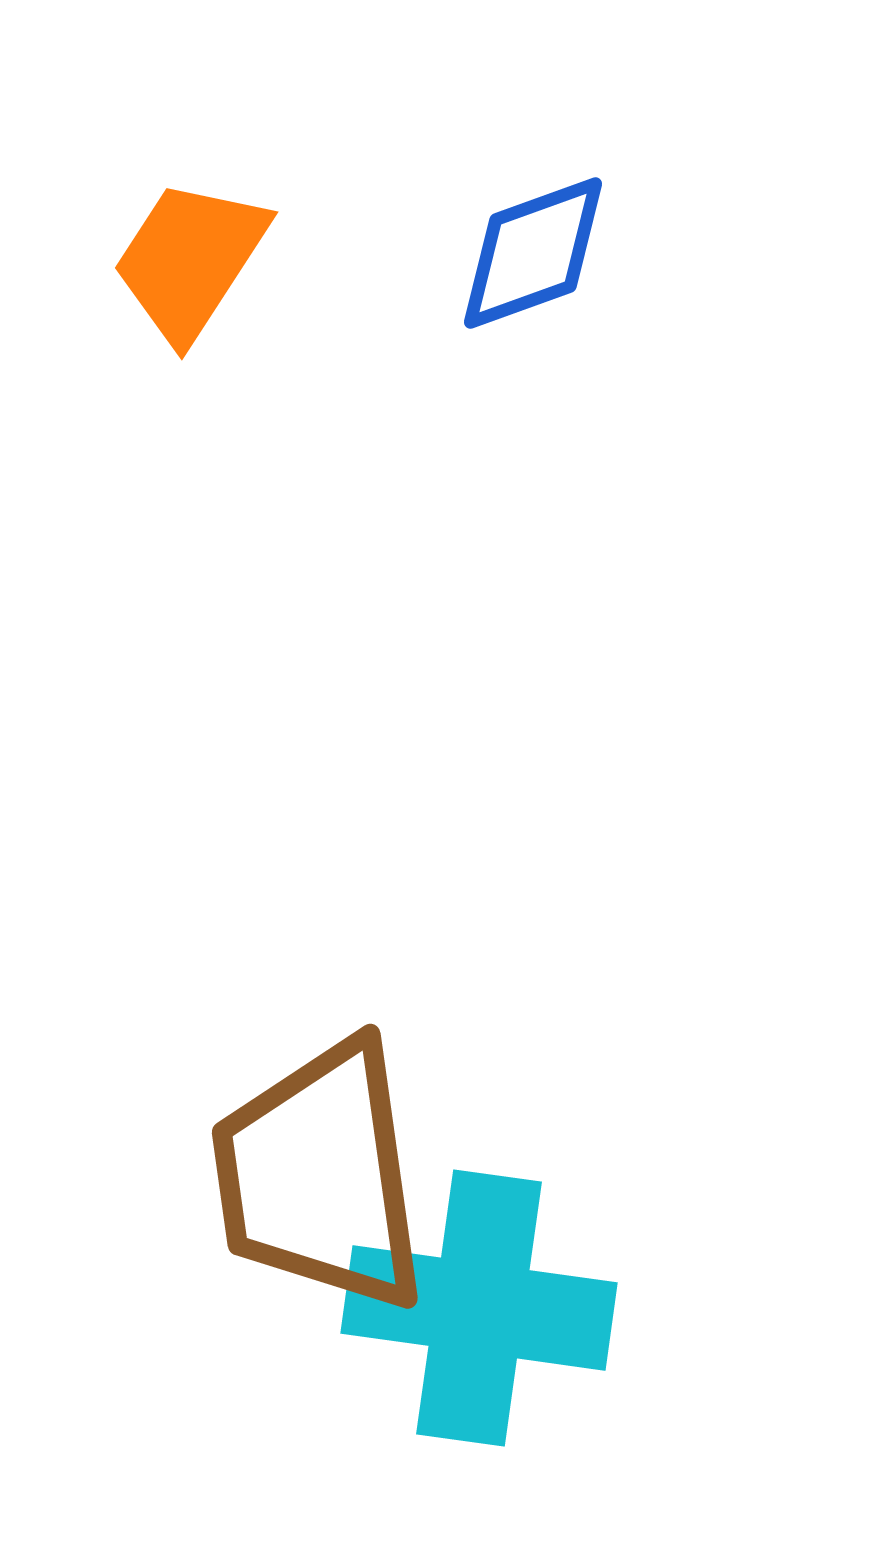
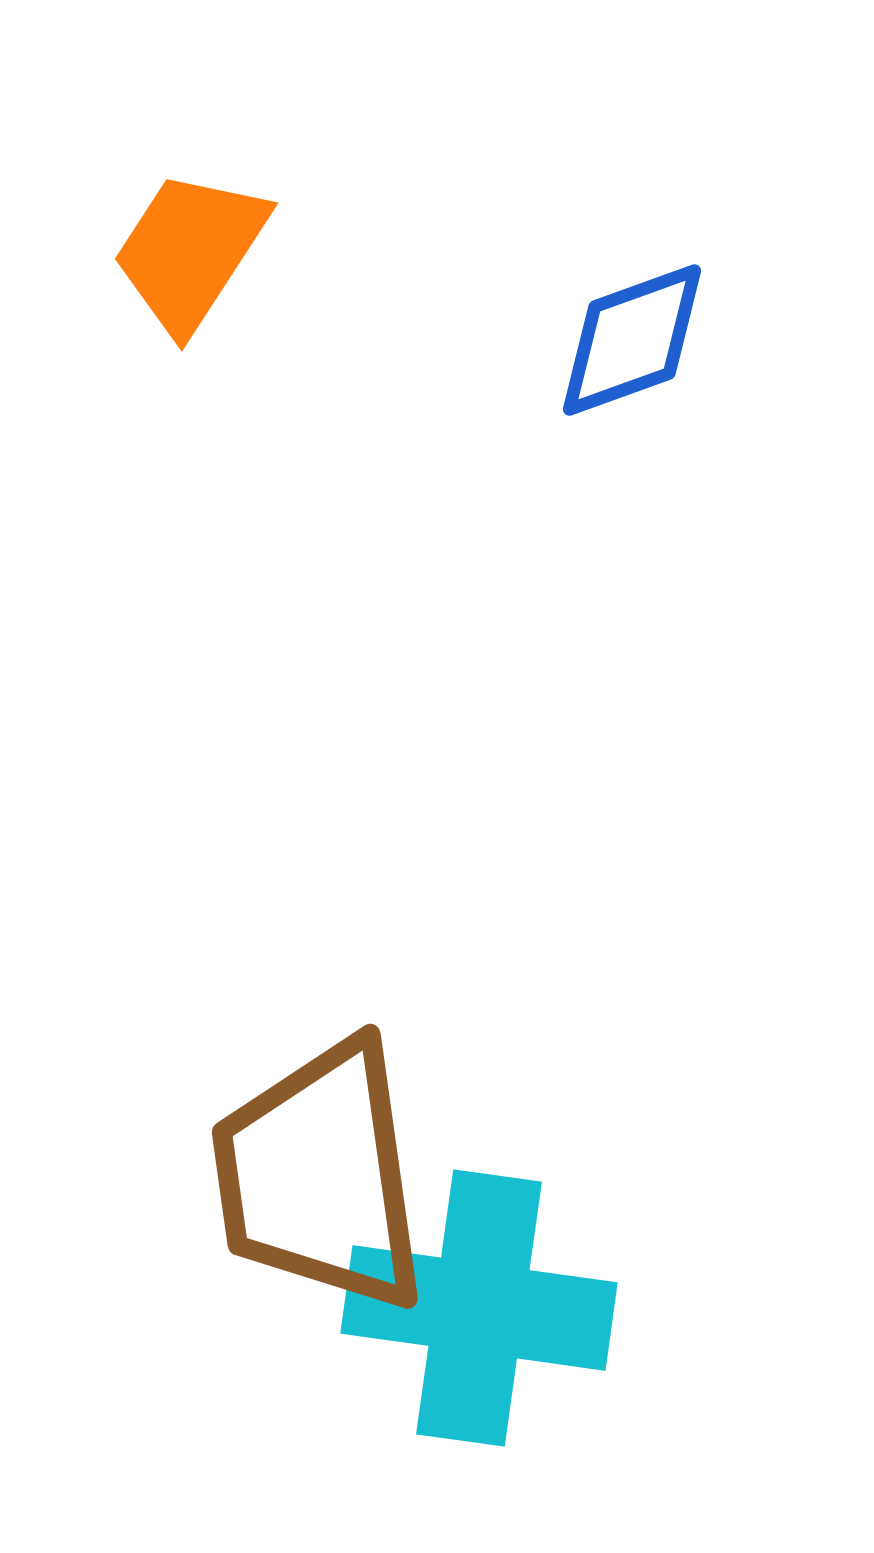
blue diamond: moved 99 px right, 87 px down
orange trapezoid: moved 9 px up
